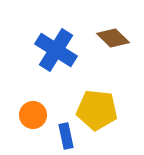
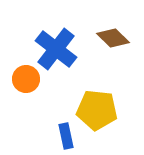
blue cross: moved 1 px up; rotated 6 degrees clockwise
orange circle: moved 7 px left, 36 px up
